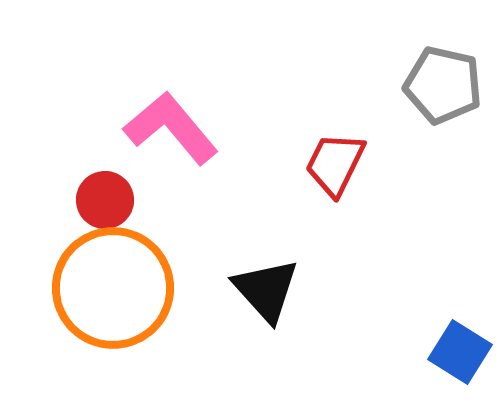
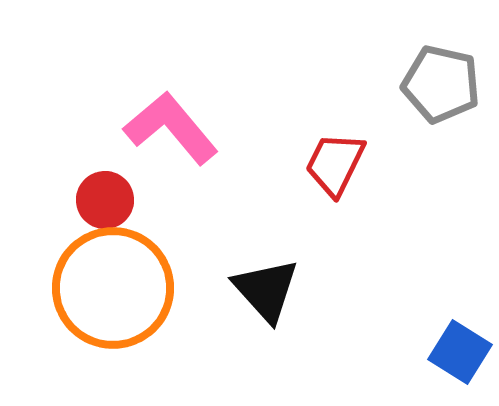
gray pentagon: moved 2 px left, 1 px up
